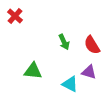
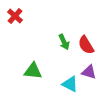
red semicircle: moved 6 px left
